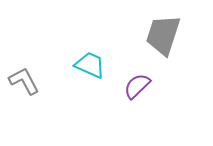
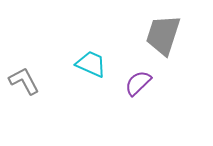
cyan trapezoid: moved 1 px right, 1 px up
purple semicircle: moved 1 px right, 3 px up
